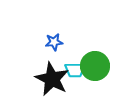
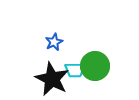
blue star: rotated 18 degrees counterclockwise
